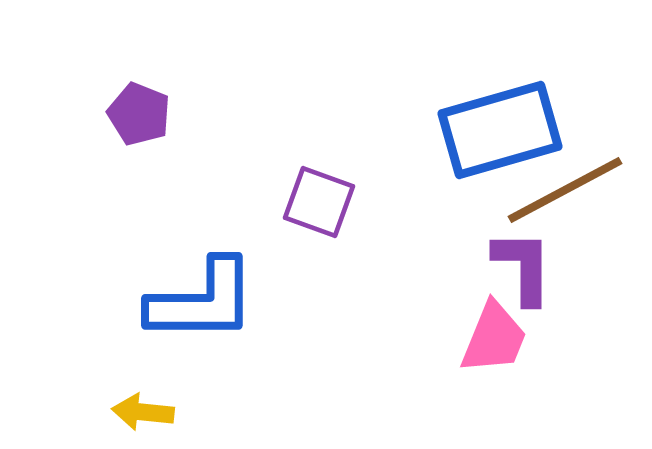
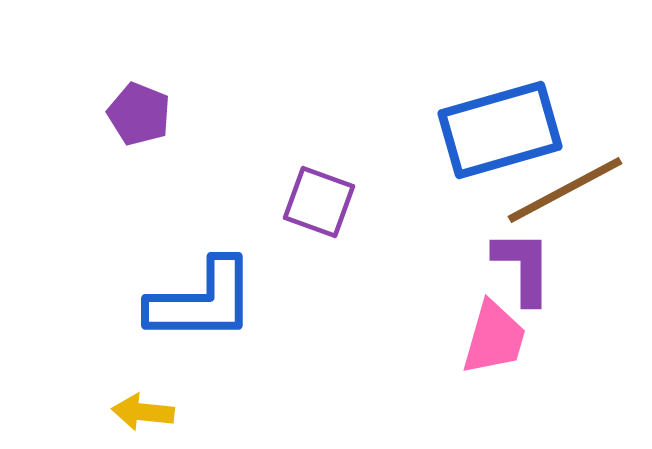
pink trapezoid: rotated 6 degrees counterclockwise
